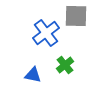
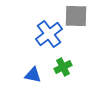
blue cross: moved 3 px right, 1 px down
green cross: moved 2 px left, 2 px down; rotated 12 degrees clockwise
